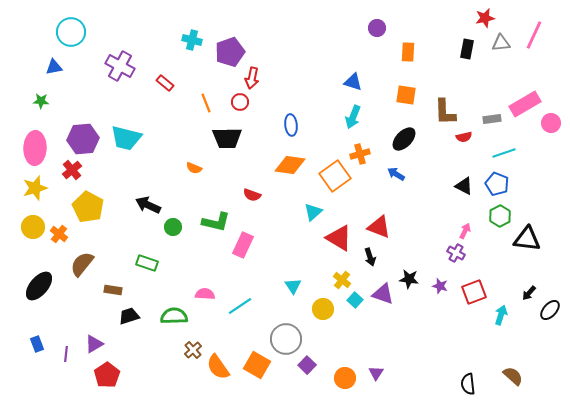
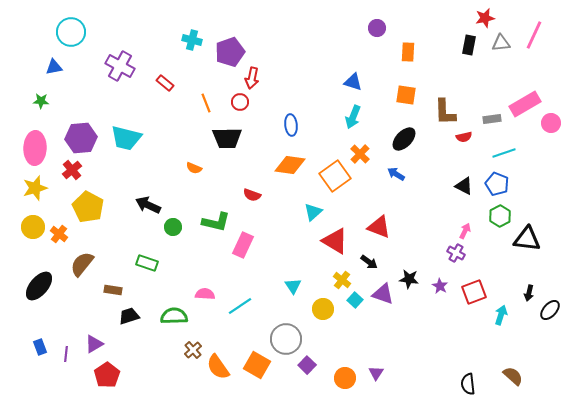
black rectangle at (467, 49): moved 2 px right, 4 px up
purple hexagon at (83, 139): moved 2 px left, 1 px up
orange cross at (360, 154): rotated 30 degrees counterclockwise
red triangle at (339, 238): moved 4 px left, 3 px down
black arrow at (370, 257): moved 1 px left, 5 px down; rotated 36 degrees counterclockwise
purple star at (440, 286): rotated 14 degrees clockwise
black arrow at (529, 293): rotated 28 degrees counterclockwise
blue rectangle at (37, 344): moved 3 px right, 3 px down
